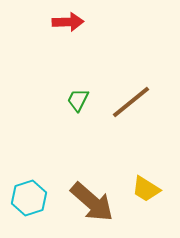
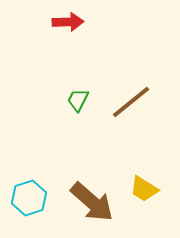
yellow trapezoid: moved 2 px left
